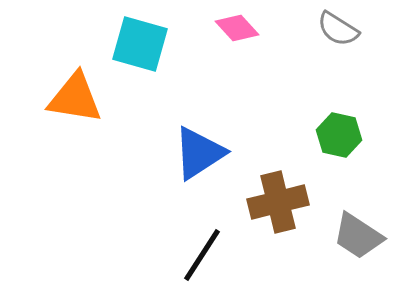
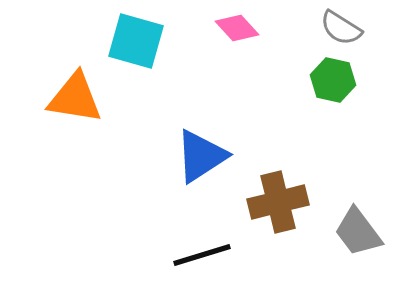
gray semicircle: moved 3 px right, 1 px up
cyan square: moved 4 px left, 3 px up
green hexagon: moved 6 px left, 55 px up
blue triangle: moved 2 px right, 3 px down
gray trapezoid: moved 4 px up; rotated 20 degrees clockwise
black line: rotated 40 degrees clockwise
